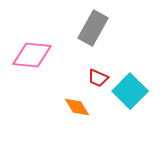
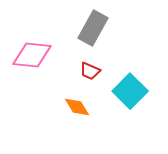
red trapezoid: moved 8 px left, 7 px up
